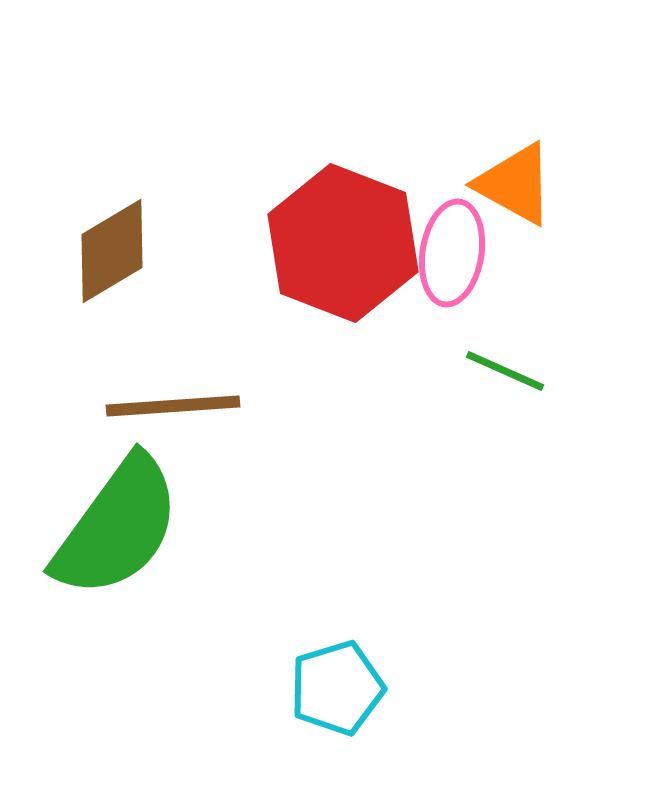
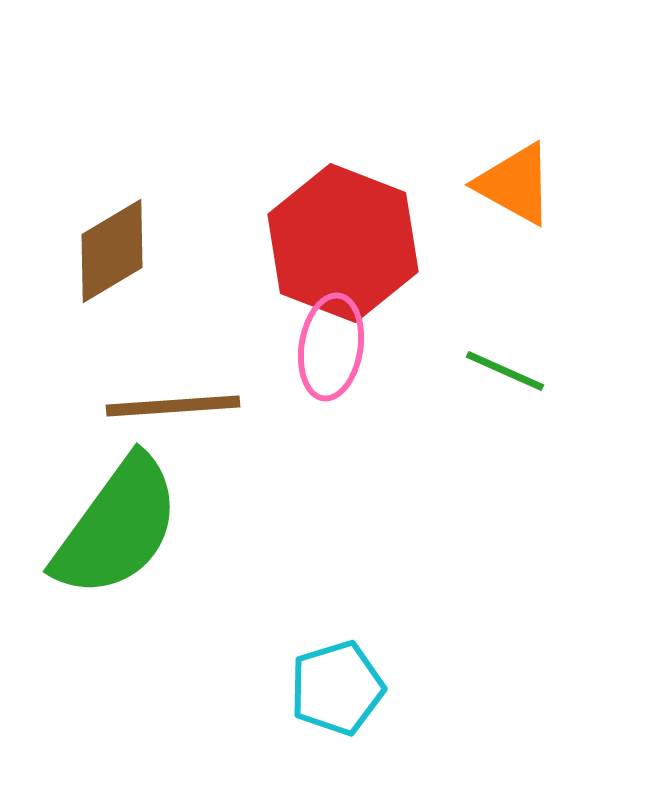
pink ellipse: moved 121 px left, 94 px down
